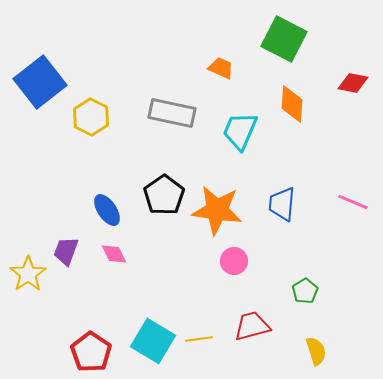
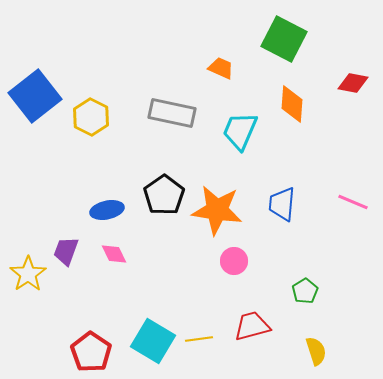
blue square: moved 5 px left, 14 px down
blue ellipse: rotated 68 degrees counterclockwise
